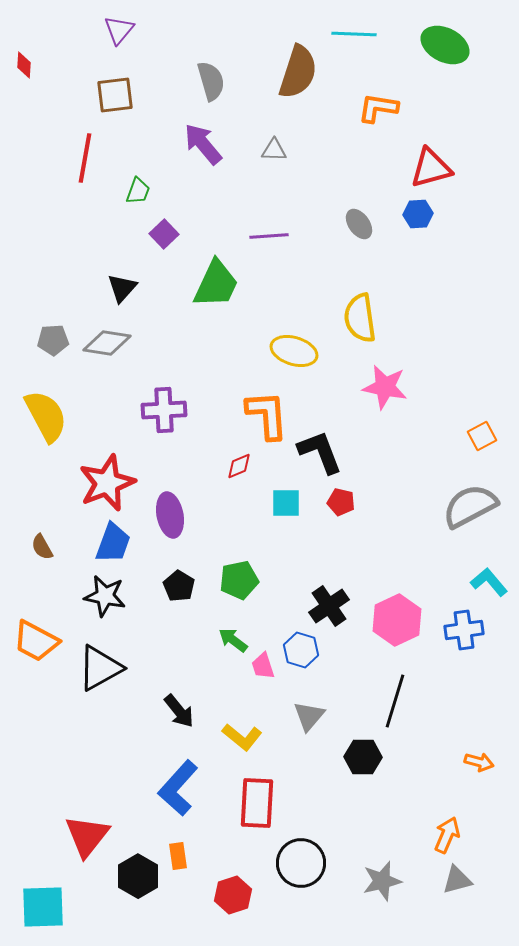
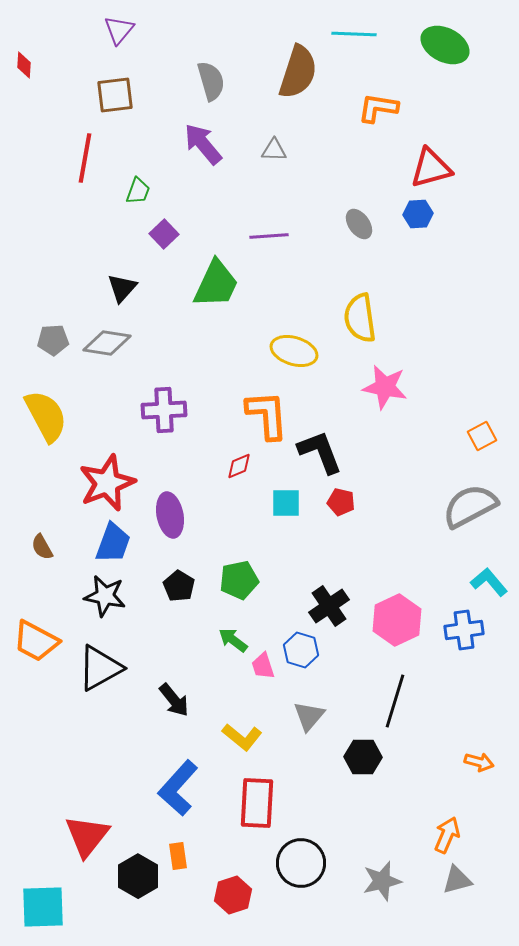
black arrow at (179, 711): moved 5 px left, 11 px up
